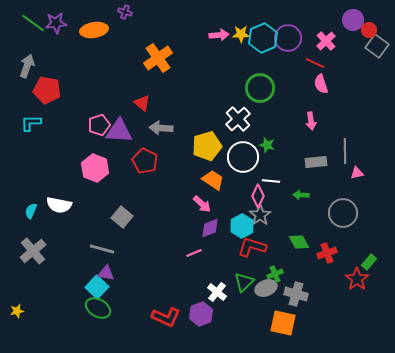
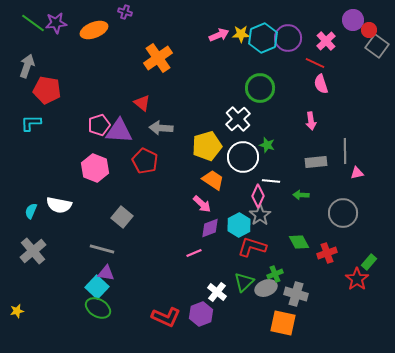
orange ellipse at (94, 30): rotated 12 degrees counterclockwise
pink arrow at (219, 35): rotated 18 degrees counterclockwise
cyan hexagon at (242, 226): moved 3 px left, 1 px up
